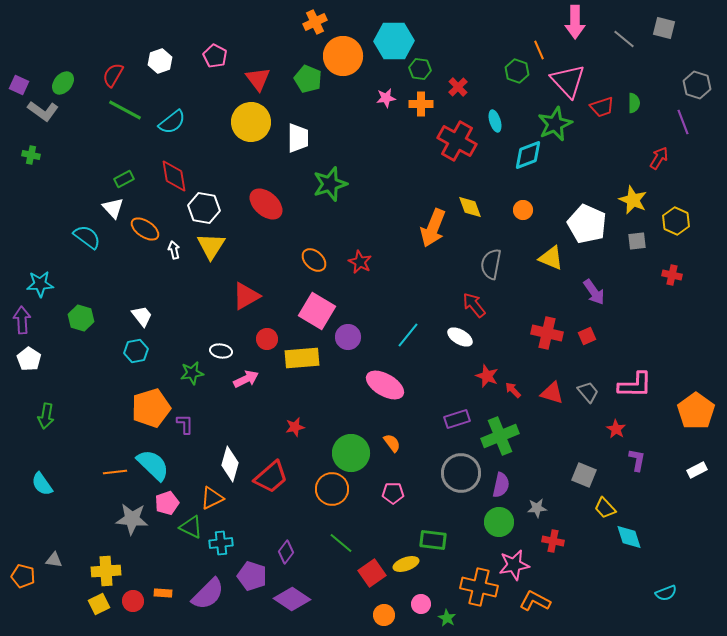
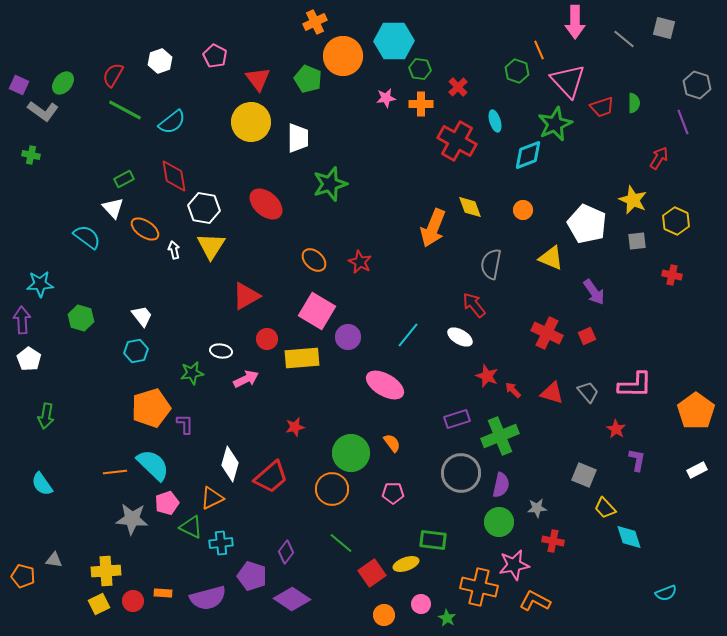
red cross at (547, 333): rotated 12 degrees clockwise
purple semicircle at (208, 594): moved 4 px down; rotated 30 degrees clockwise
